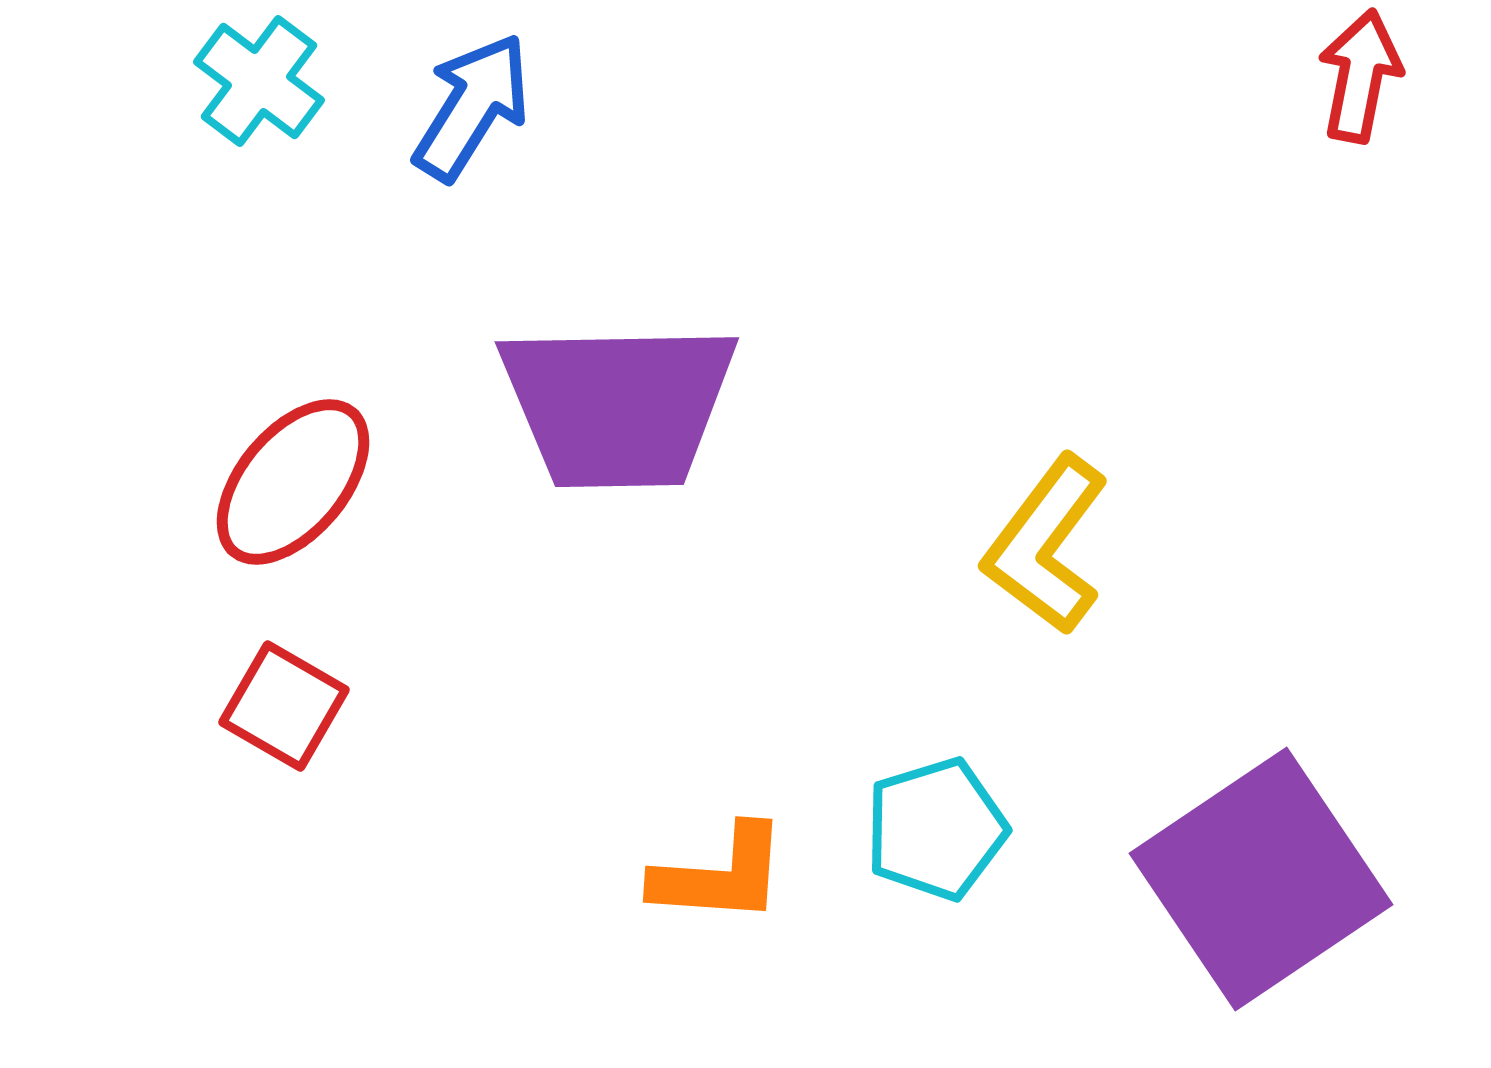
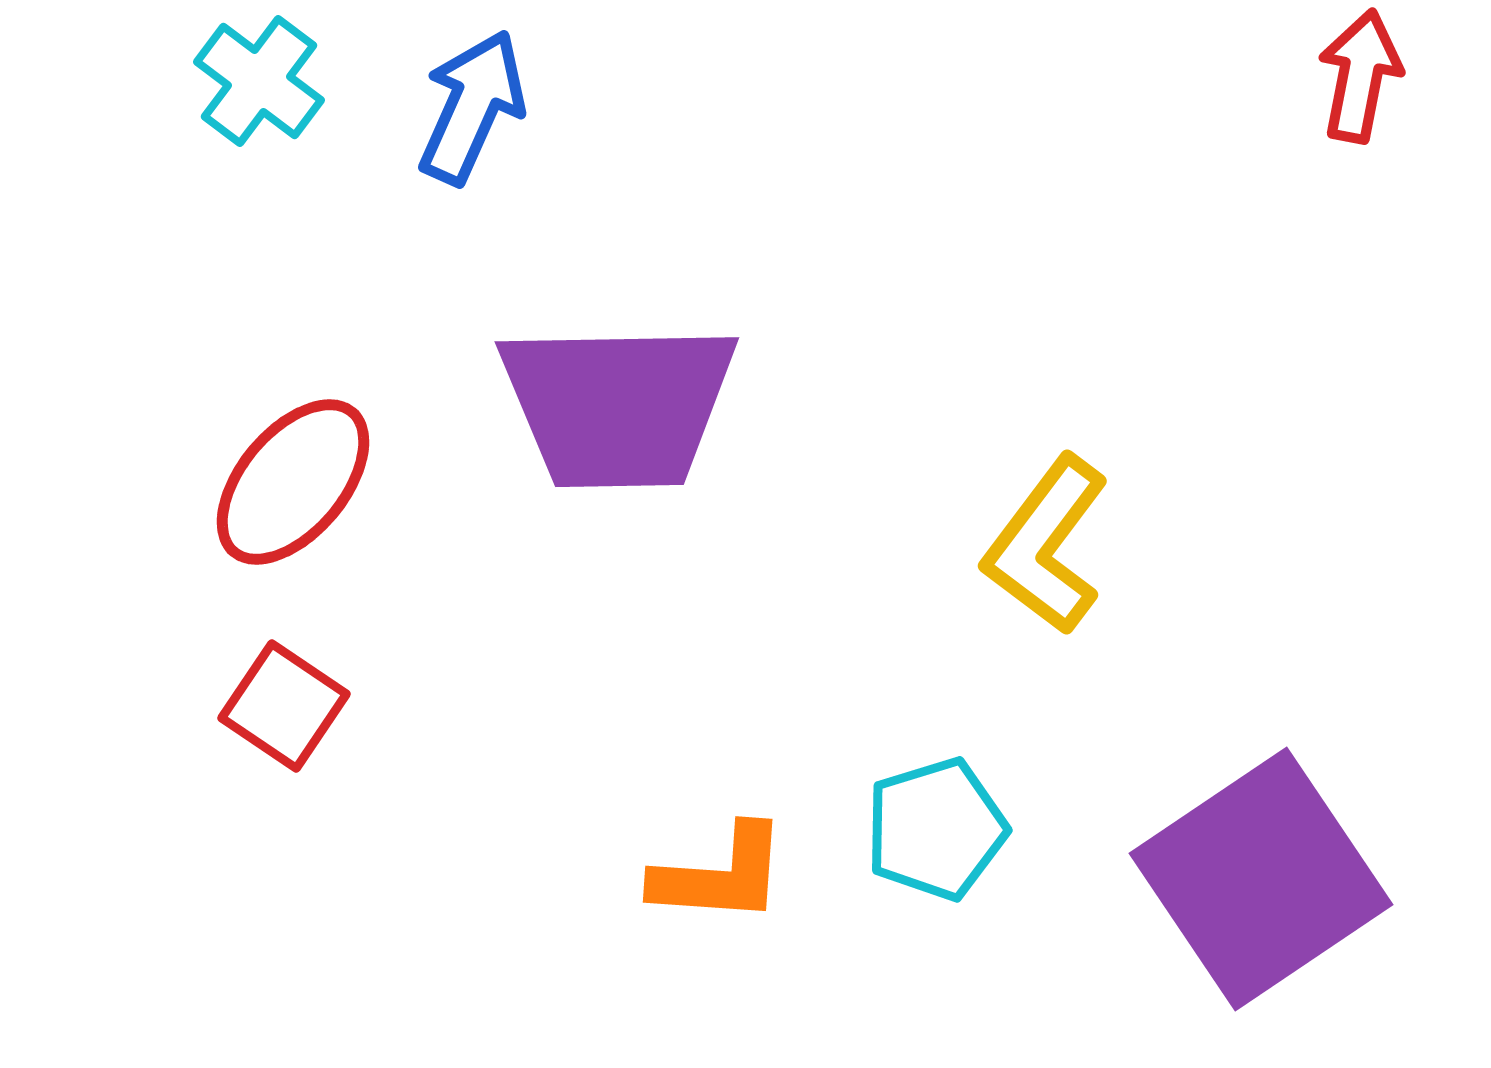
blue arrow: rotated 8 degrees counterclockwise
red square: rotated 4 degrees clockwise
